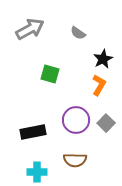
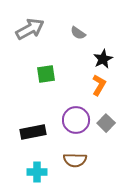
green square: moved 4 px left; rotated 24 degrees counterclockwise
